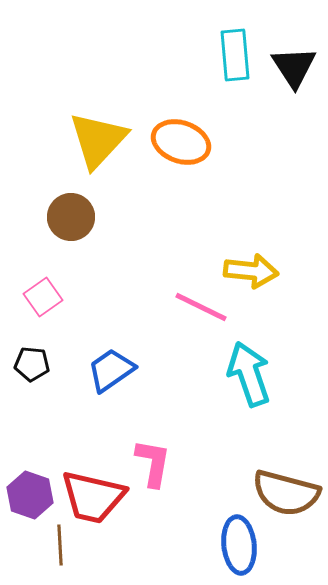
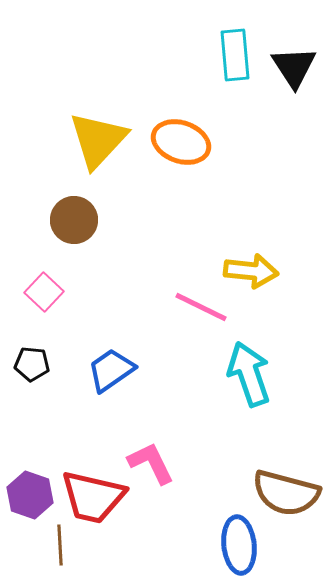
brown circle: moved 3 px right, 3 px down
pink square: moved 1 px right, 5 px up; rotated 12 degrees counterclockwise
pink L-shape: moved 2 px left; rotated 36 degrees counterclockwise
